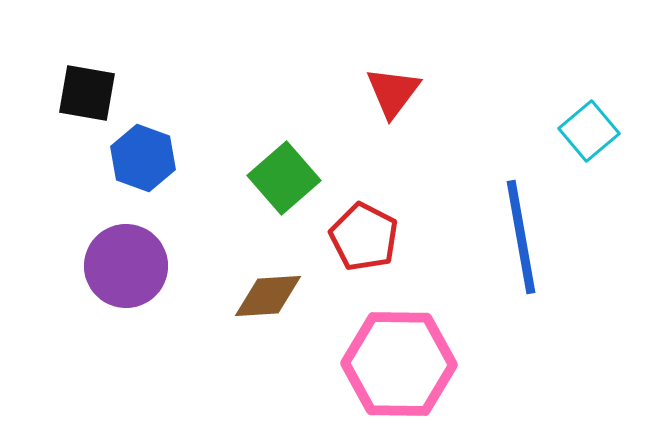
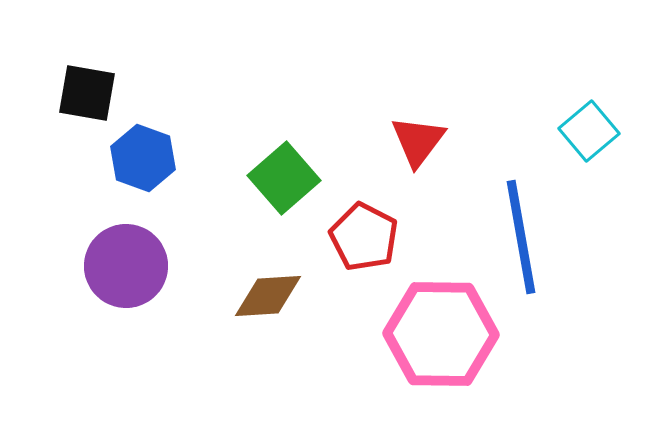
red triangle: moved 25 px right, 49 px down
pink hexagon: moved 42 px right, 30 px up
